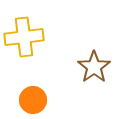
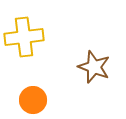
brown star: rotated 16 degrees counterclockwise
